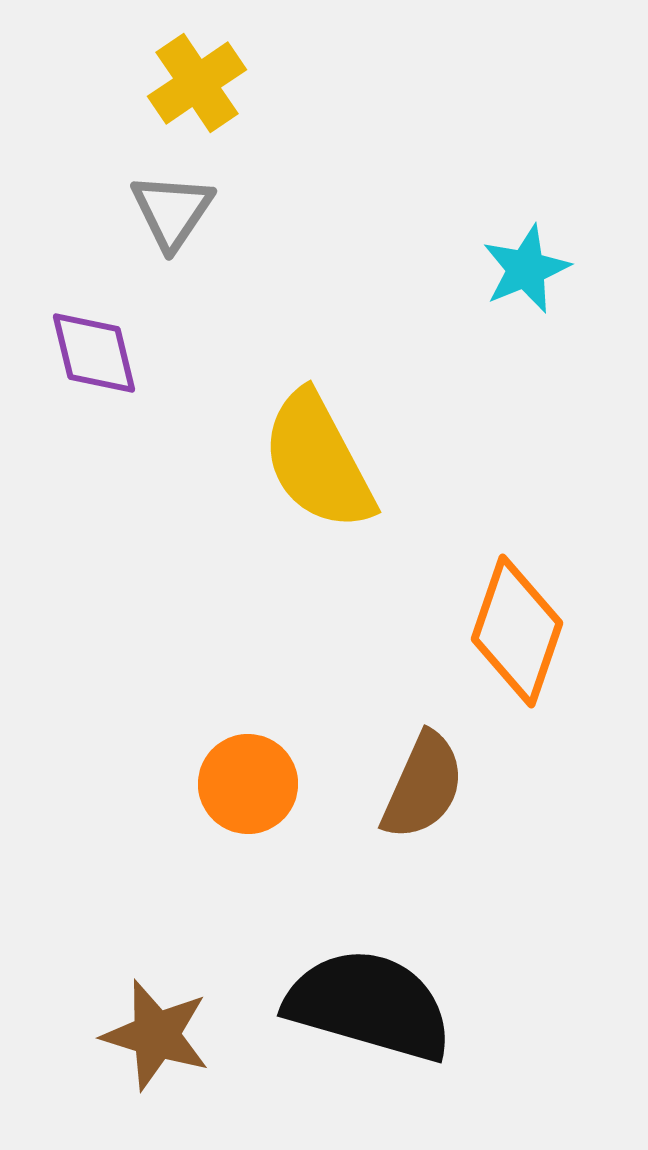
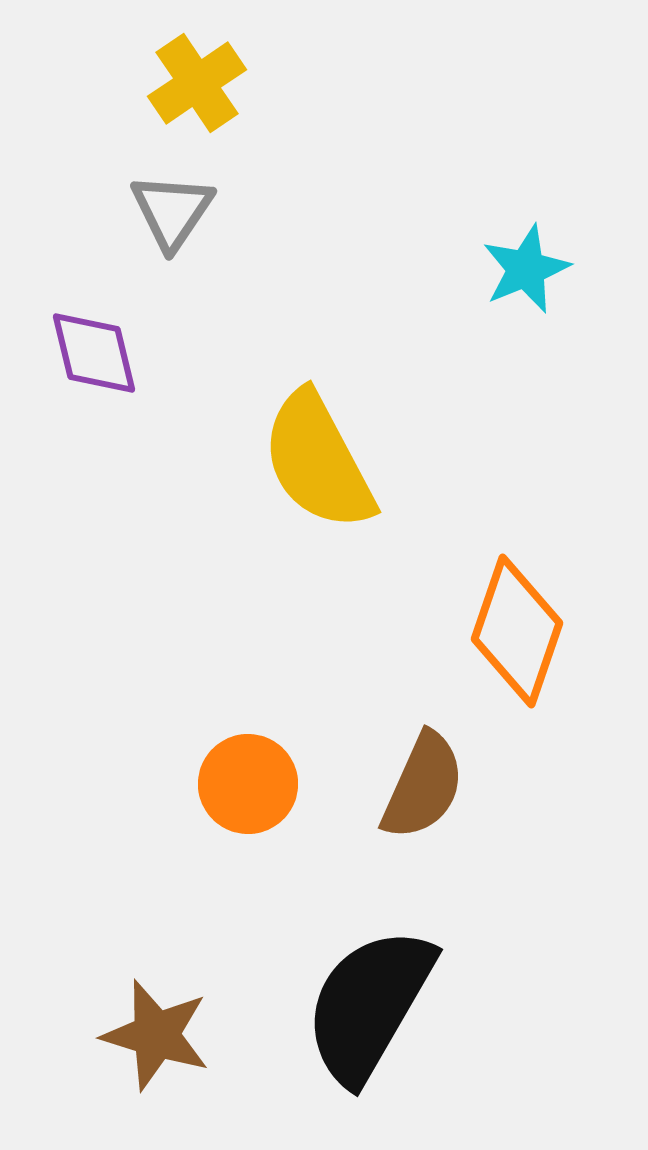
black semicircle: rotated 76 degrees counterclockwise
